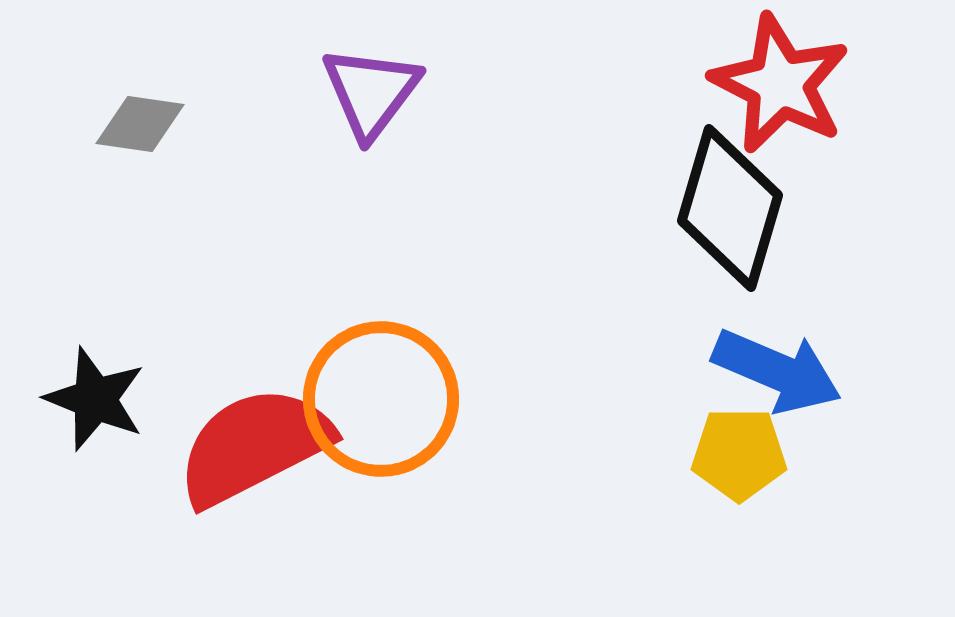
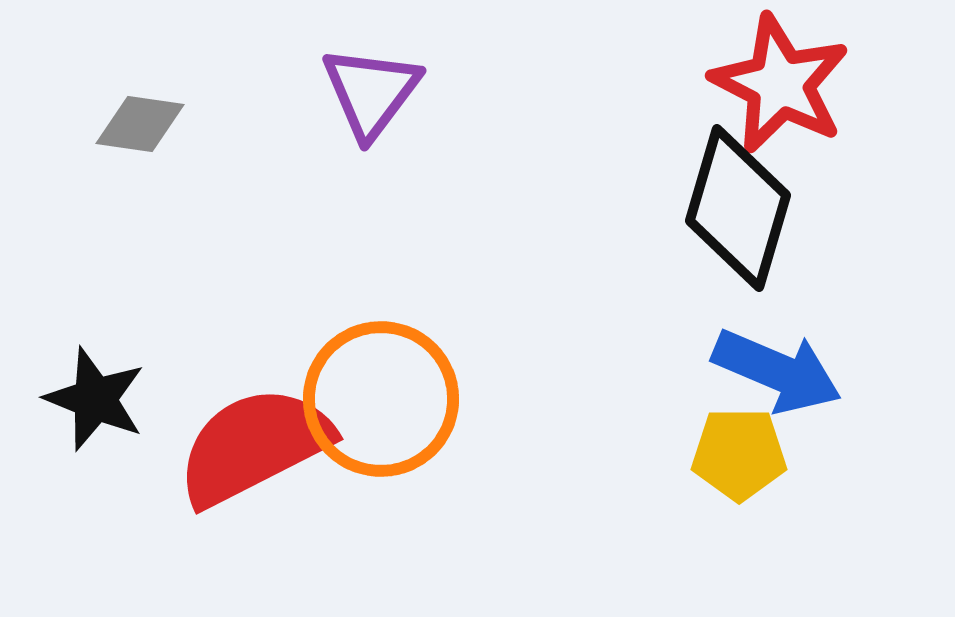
black diamond: moved 8 px right
